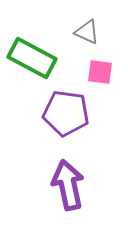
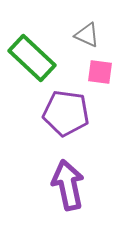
gray triangle: moved 3 px down
green rectangle: rotated 15 degrees clockwise
